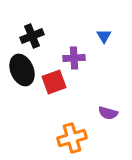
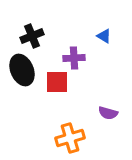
blue triangle: rotated 28 degrees counterclockwise
red square: moved 3 px right; rotated 20 degrees clockwise
orange cross: moved 2 px left
